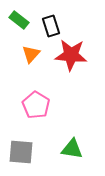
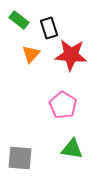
black rectangle: moved 2 px left, 2 px down
pink pentagon: moved 27 px right
gray square: moved 1 px left, 6 px down
